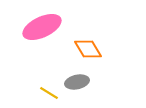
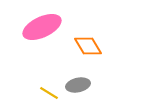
orange diamond: moved 3 px up
gray ellipse: moved 1 px right, 3 px down
